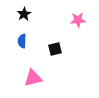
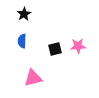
pink star: moved 26 px down
